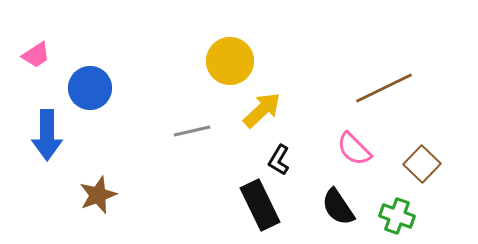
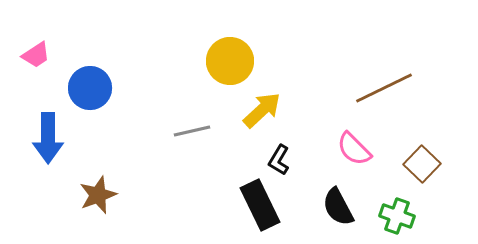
blue arrow: moved 1 px right, 3 px down
black semicircle: rotated 6 degrees clockwise
